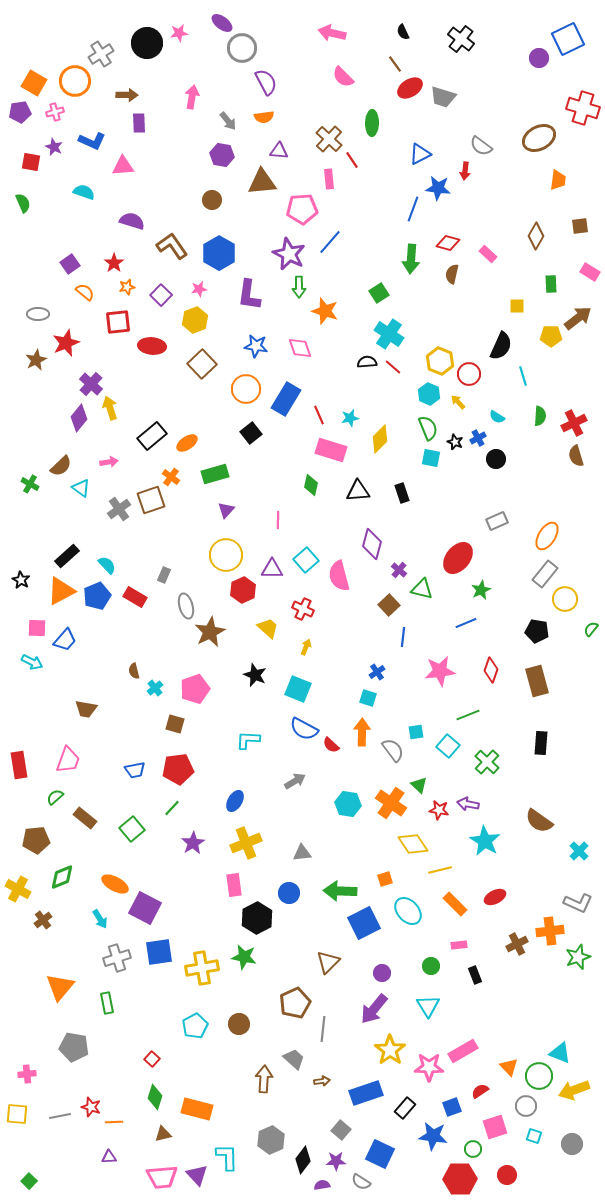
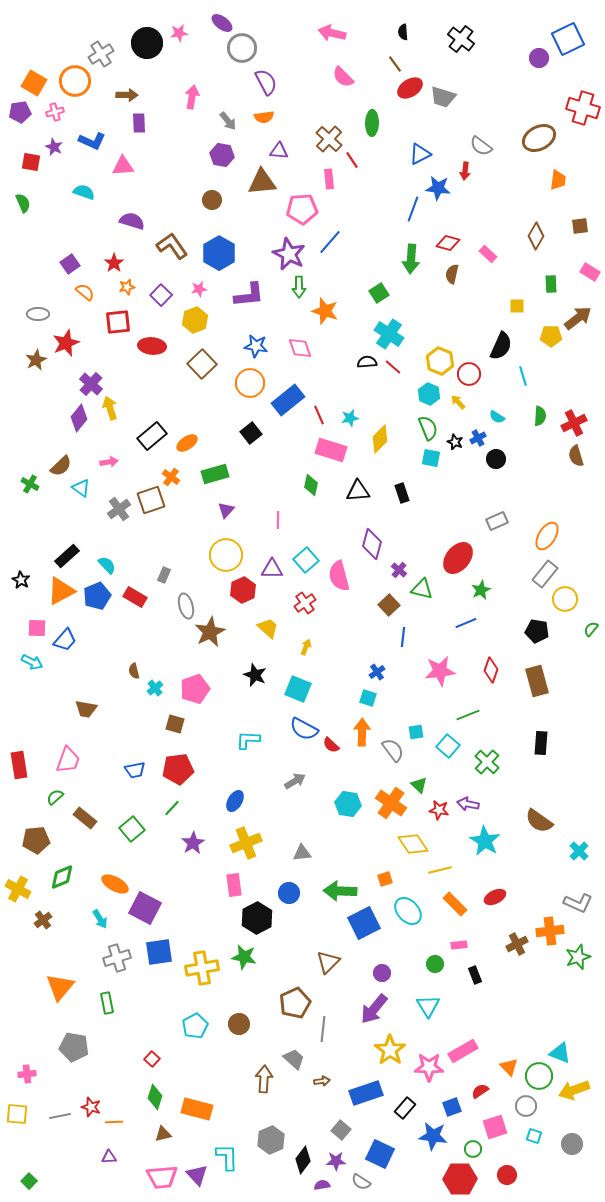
black semicircle at (403, 32): rotated 21 degrees clockwise
purple L-shape at (249, 295): rotated 104 degrees counterclockwise
orange circle at (246, 389): moved 4 px right, 6 px up
blue rectangle at (286, 399): moved 2 px right, 1 px down; rotated 20 degrees clockwise
red cross at (303, 609): moved 2 px right, 6 px up; rotated 30 degrees clockwise
green circle at (431, 966): moved 4 px right, 2 px up
